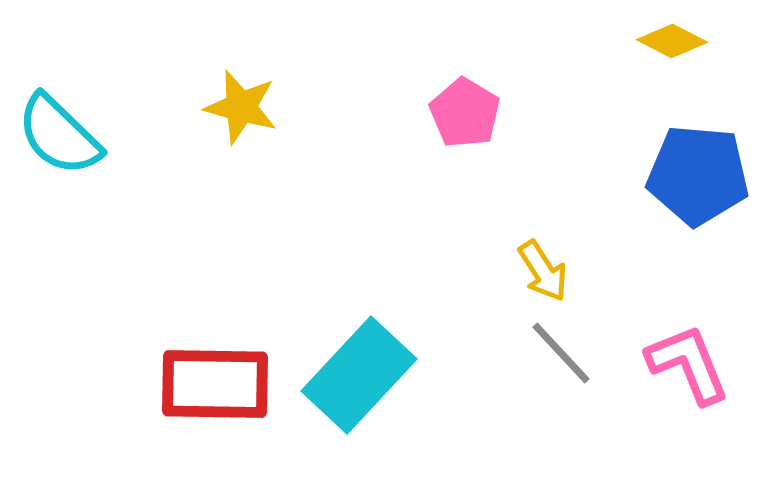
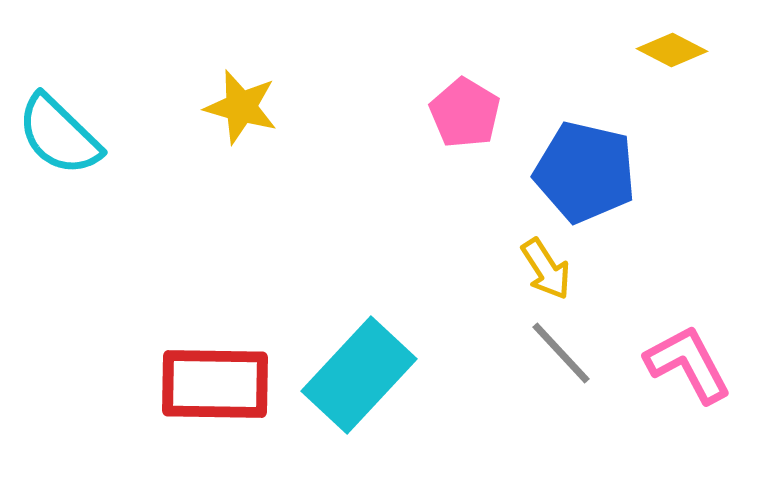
yellow diamond: moved 9 px down
blue pentagon: moved 113 px left, 3 px up; rotated 8 degrees clockwise
yellow arrow: moved 3 px right, 2 px up
pink L-shape: rotated 6 degrees counterclockwise
